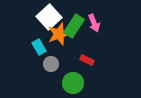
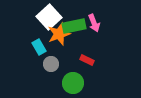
green rectangle: rotated 45 degrees clockwise
